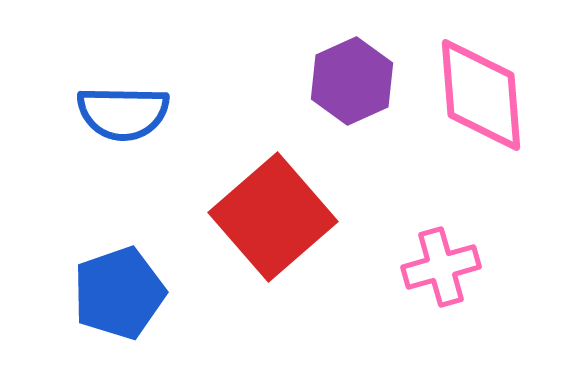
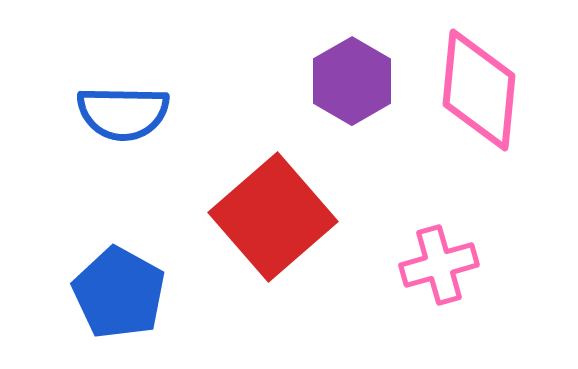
purple hexagon: rotated 6 degrees counterclockwise
pink diamond: moved 2 px left, 5 px up; rotated 10 degrees clockwise
pink cross: moved 2 px left, 2 px up
blue pentagon: rotated 24 degrees counterclockwise
